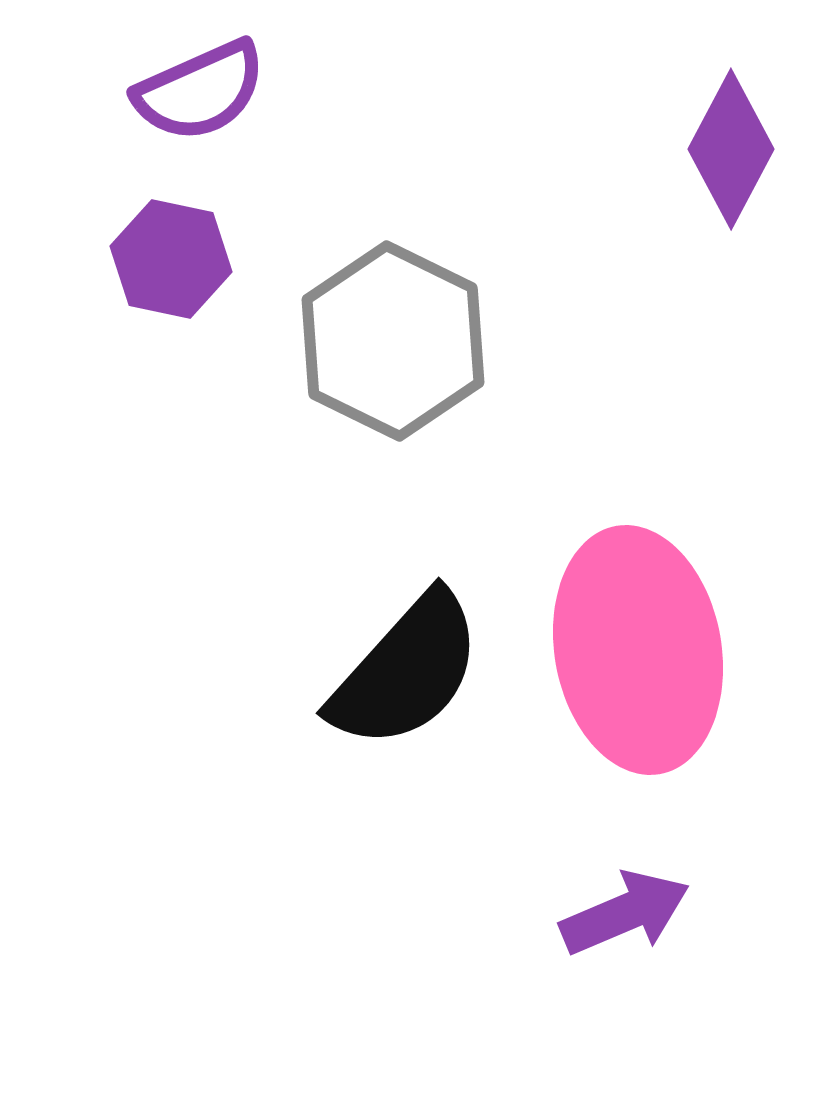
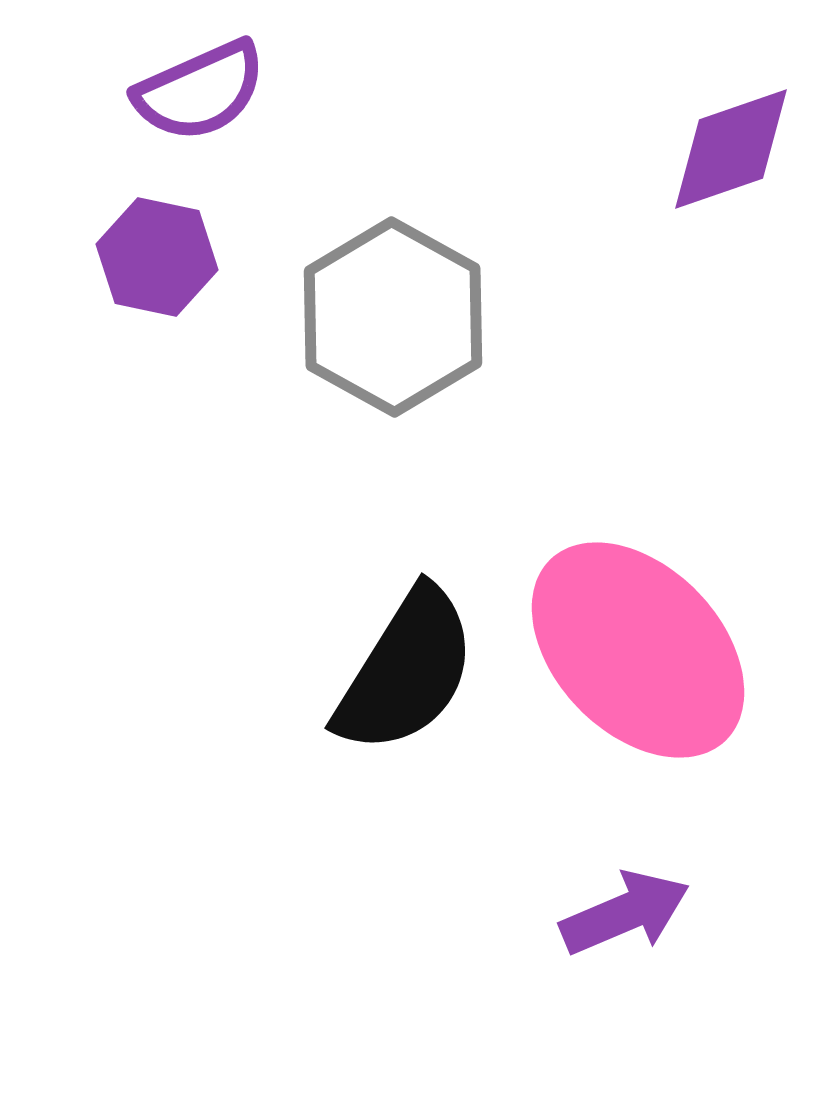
purple diamond: rotated 43 degrees clockwise
purple hexagon: moved 14 px left, 2 px up
gray hexagon: moved 24 px up; rotated 3 degrees clockwise
pink ellipse: rotated 34 degrees counterclockwise
black semicircle: rotated 10 degrees counterclockwise
